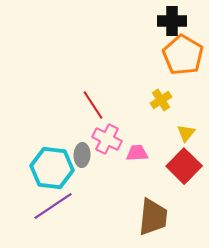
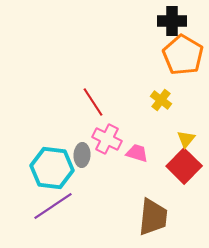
yellow cross: rotated 20 degrees counterclockwise
red line: moved 3 px up
yellow triangle: moved 6 px down
pink trapezoid: rotated 20 degrees clockwise
